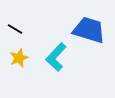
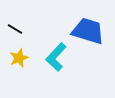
blue trapezoid: moved 1 px left, 1 px down
